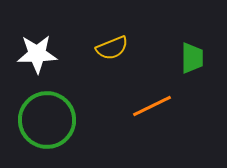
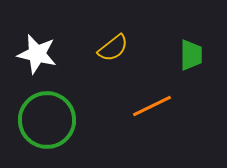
yellow semicircle: moved 1 px right; rotated 16 degrees counterclockwise
white star: rotated 15 degrees clockwise
green trapezoid: moved 1 px left, 3 px up
